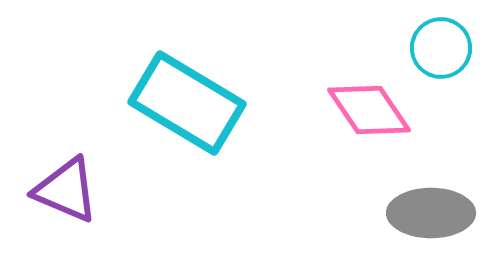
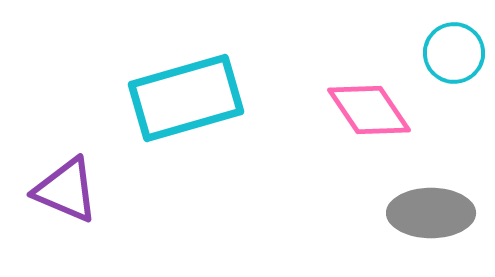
cyan circle: moved 13 px right, 5 px down
cyan rectangle: moved 1 px left, 5 px up; rotated 47 degrees counterclockwise
